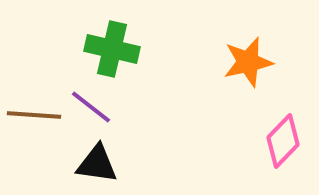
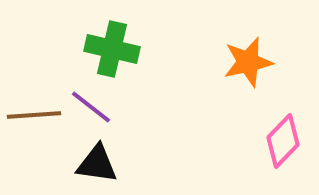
brown line: rotated 8 degrees counterclockwise
